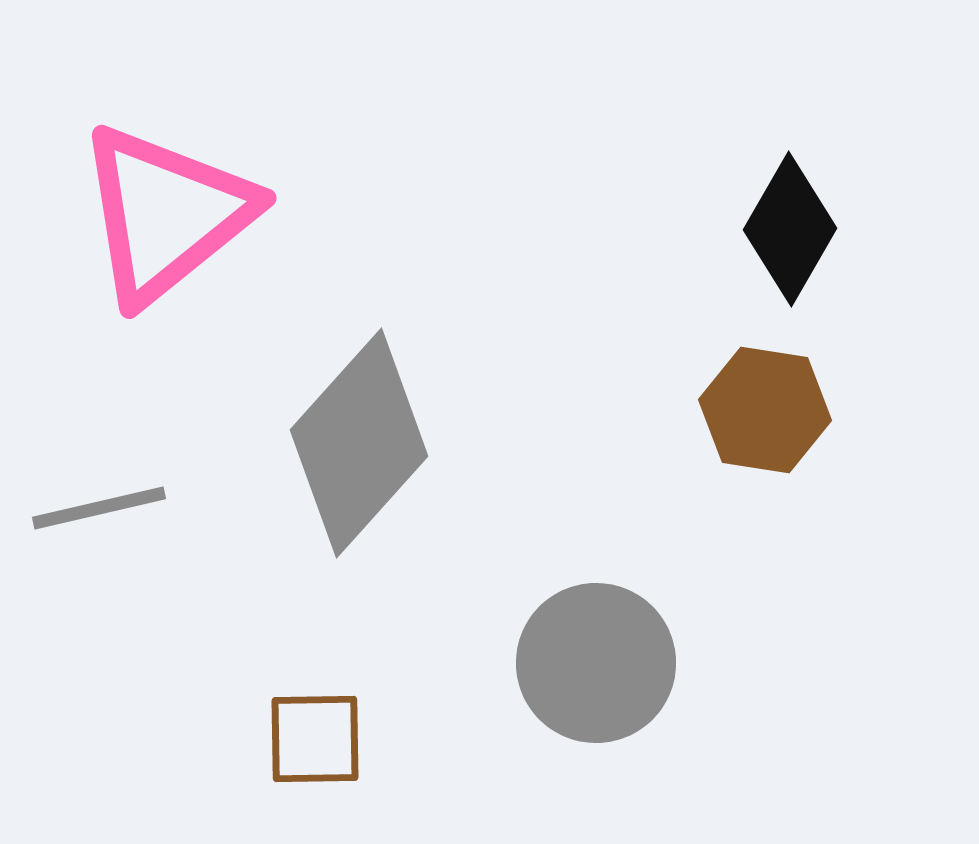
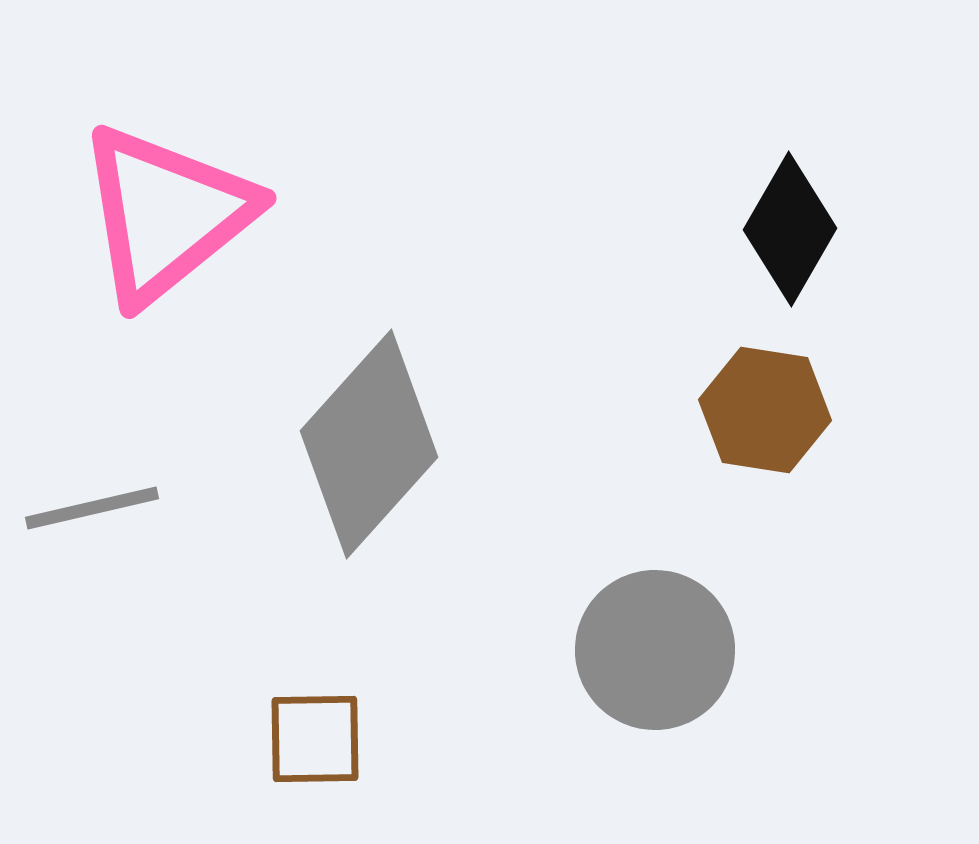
gray diamond: moved 10 px right, 1 px down
gray line: moved 7 px left
gray circle: moved 59 px right, 13 px up
